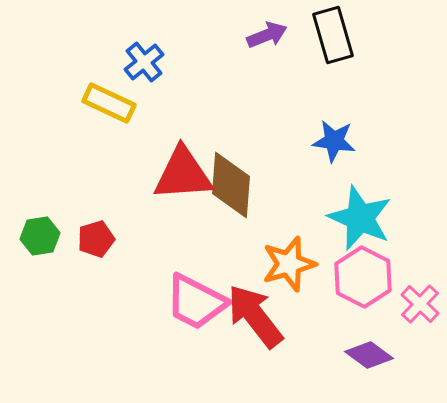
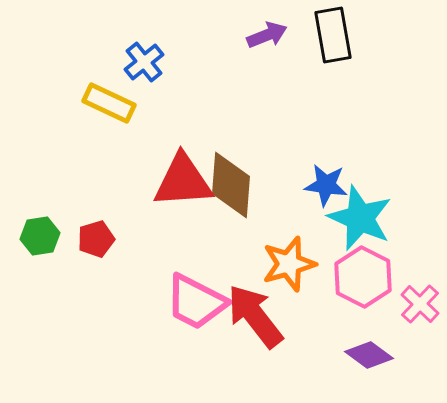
black rectangle: rotated 6 degrees clockwise
blue star: moved 8 px left, 44 px down
red triangle: moved 7 px down
